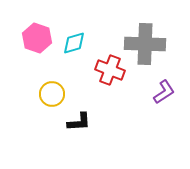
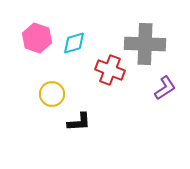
purple L-shape: moved 1 px right, 4 px up
